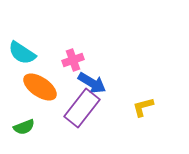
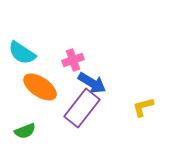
green semicircle: moved 1 px right, 4 px down
